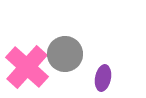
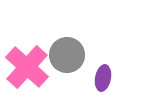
gray circle: moved 2 px right, 1 px down
